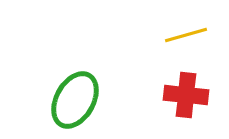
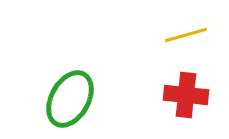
green ellipse: moved 5 px left, 1 px up
